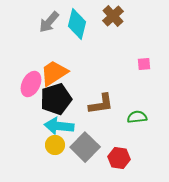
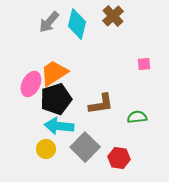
yellow circle: moved 9 px left, 4 px down
